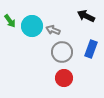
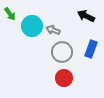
green arrow: moved 7 px up
